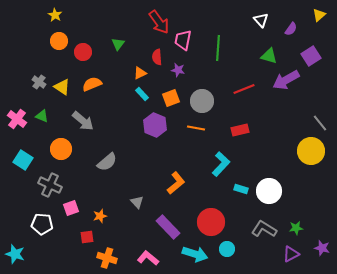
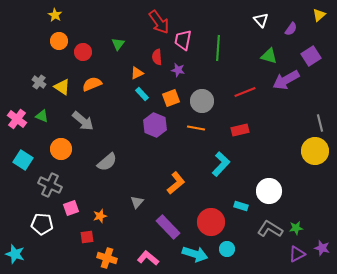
orange triangle at (140, 73): moved 3 px left
red line at (244, 89): moved 1 px right, 3 px down
gray line at (320, 123): rotated 24 degrees clockwise
yellow circle at (311, 151): moved 4 px right
cyan rectangle at (241, 189): moved 17 px down
gray triangle at (137, 202): rotated 24 degrees clockwise
gray L-shape at (264, 229): moved 6 px right
purple triangle at (291, 254): moved 6 px right
